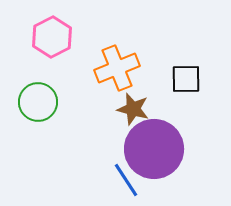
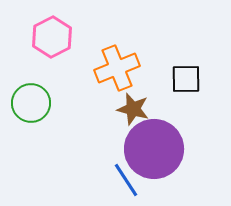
green circle: moved 7 px left, 1 px down
